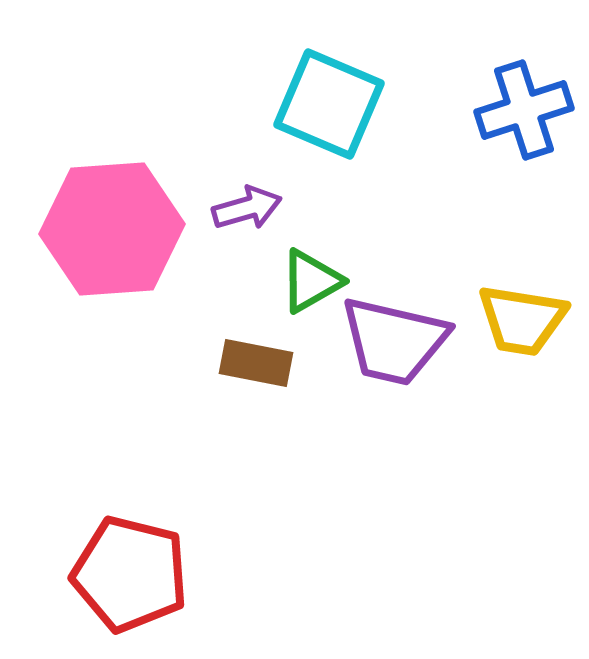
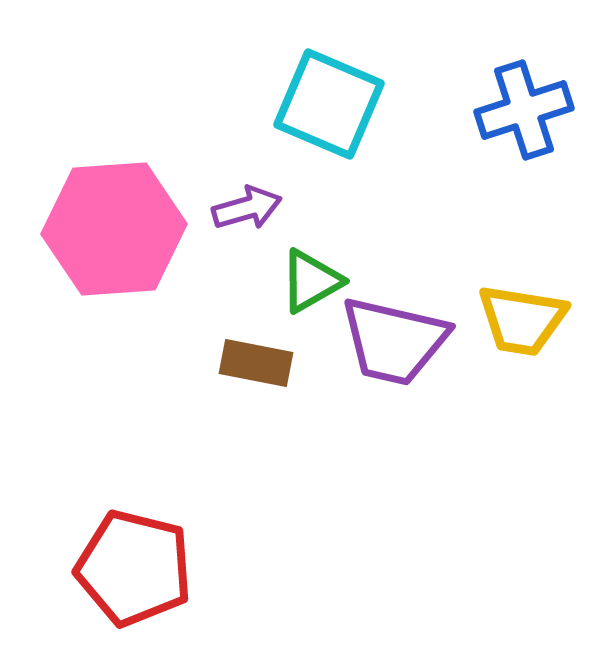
pink hexagon: moved 2 px right
red pentagon: moved 4 px right, 6 px up
